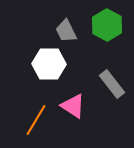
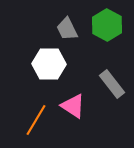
gray trapezoid: moved 1 px right, 2 px up
